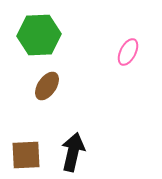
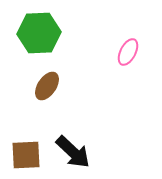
green hexagon: moved 2 px up
black arrow: rotated 120 degrees clockwise
